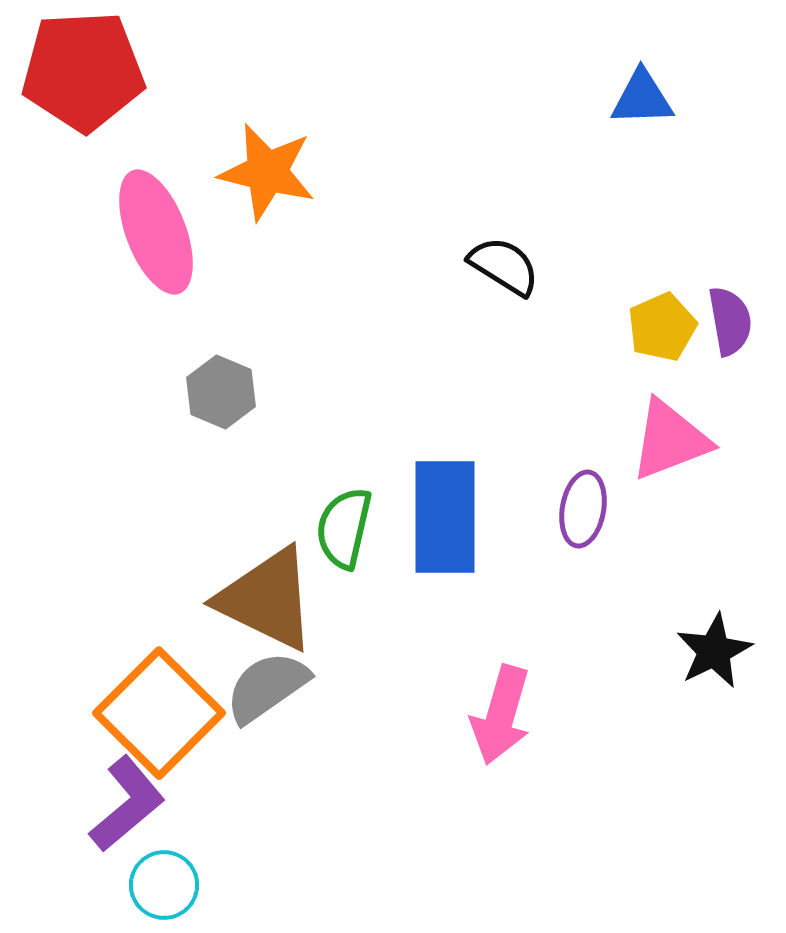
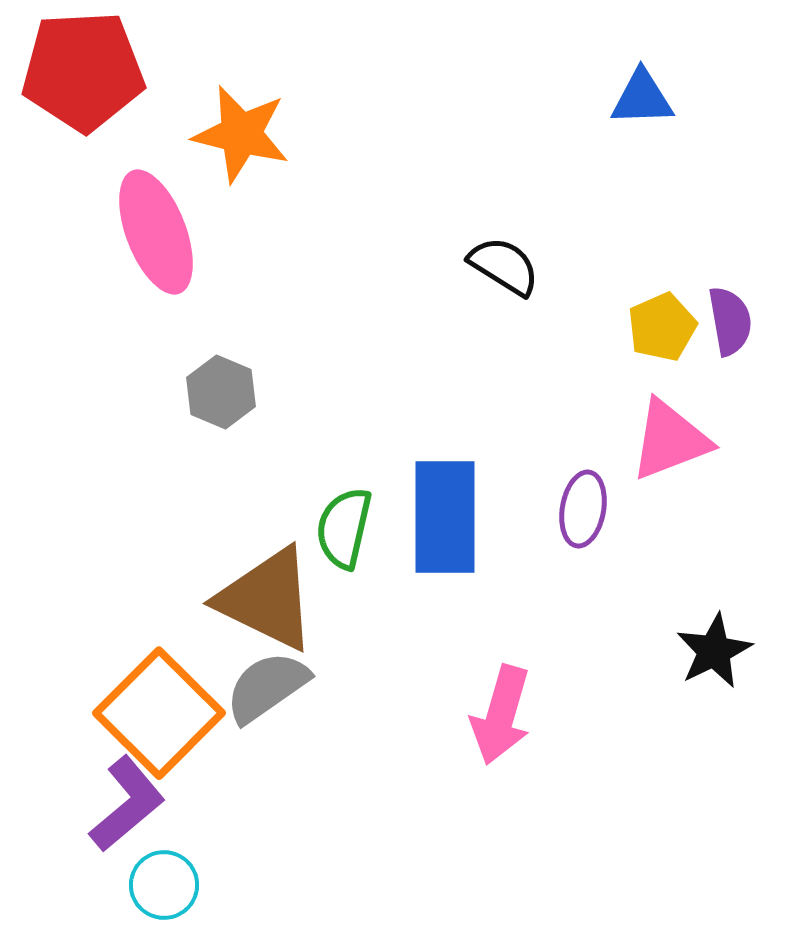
orange star: moved 26 px left, 38 px up
